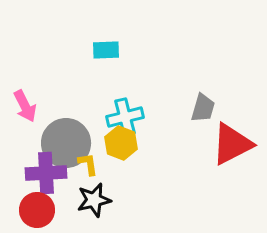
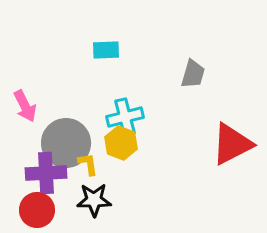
gray trapezoid: moved 10 px left, 34 px up
black star: rotated 12 degrees clockwise
